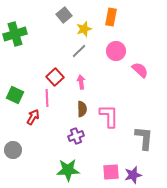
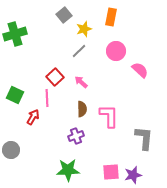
pink arrow: rotated 40 degrees counterclockwise
gray circle: moved 2 px left
